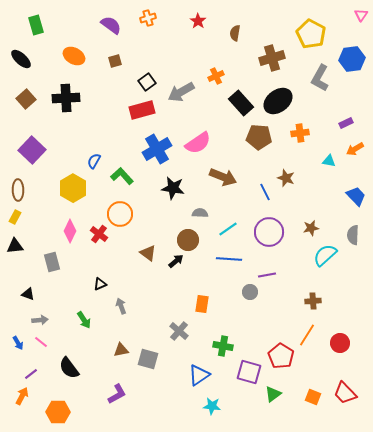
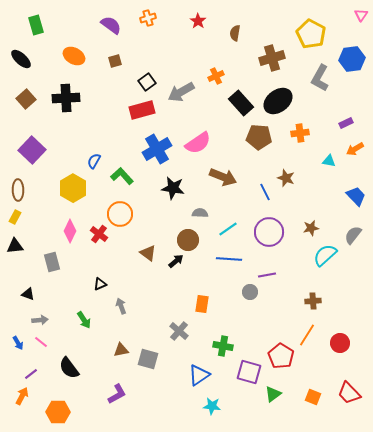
gray semicircle at (353, 235): rotated 36 degrees clockwise
red trapezoid at (345, 393): moved 4 px right
